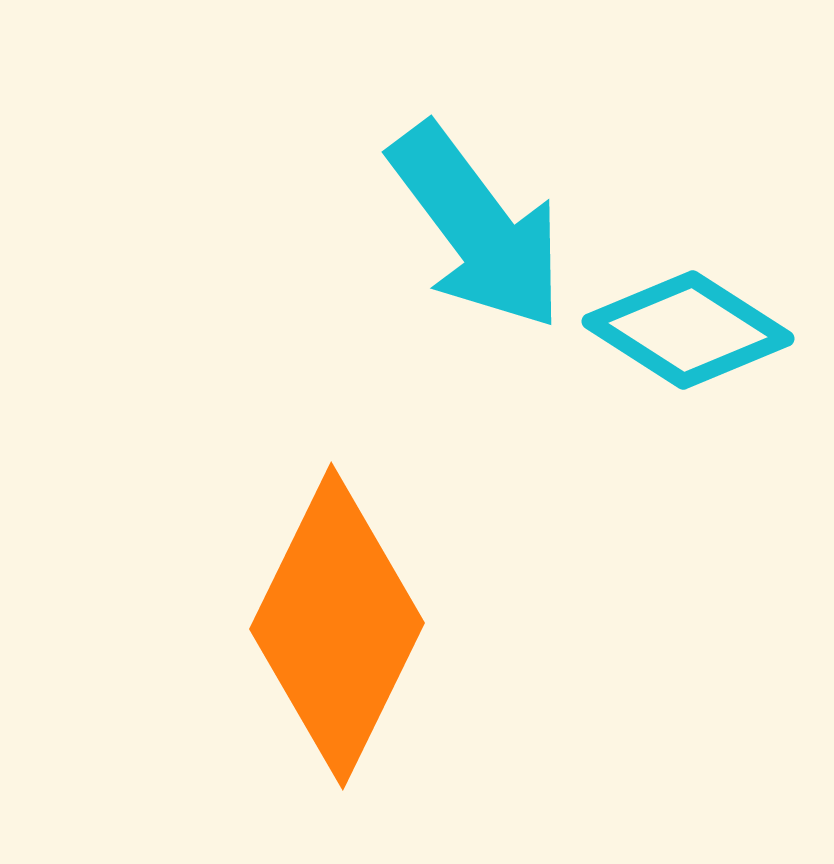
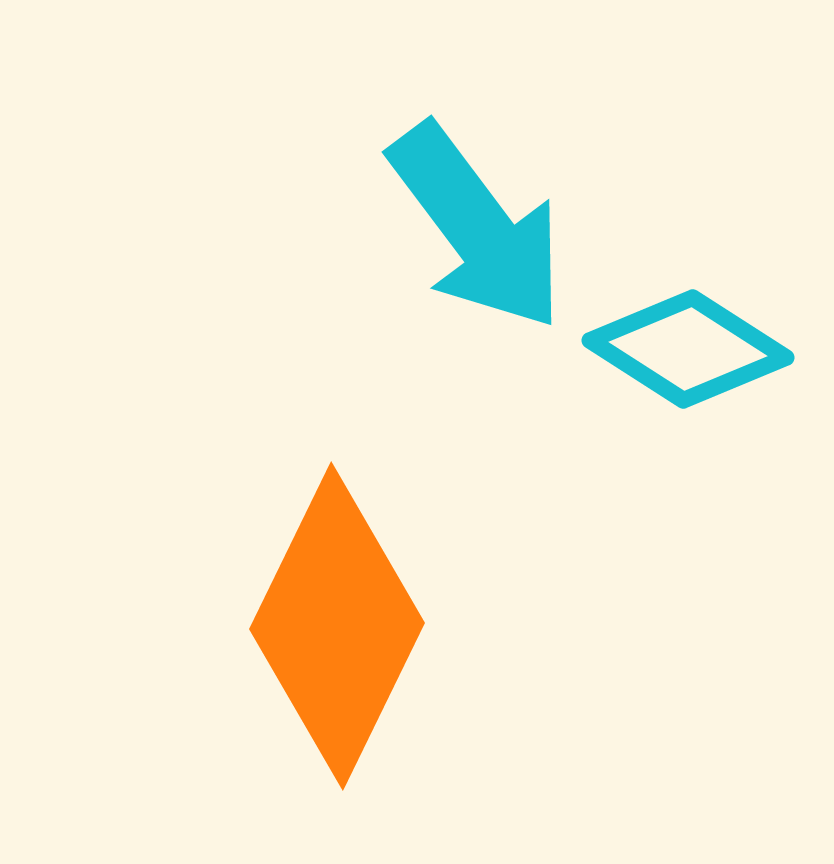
cyan diamond: moved 19 px down
